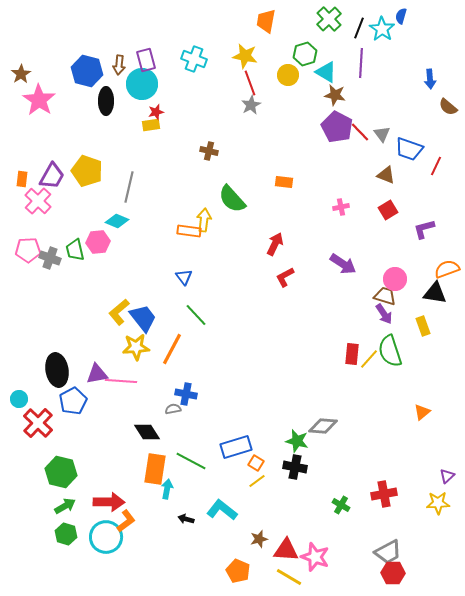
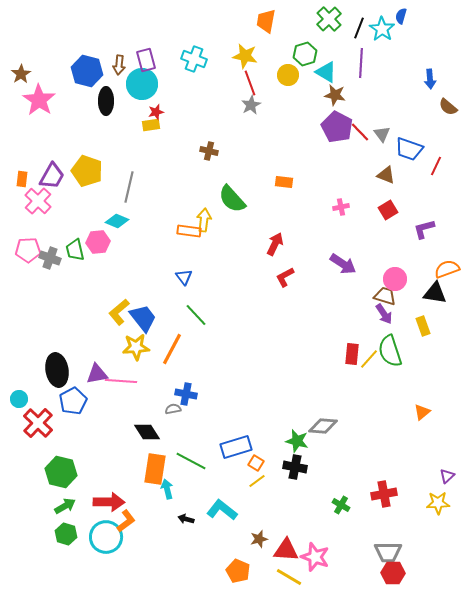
cyan arrow at (167, 489): rotated 24 degrees counterclockwise
gray trapezoid at (388, 552): rotated 28 degrees clockwise
